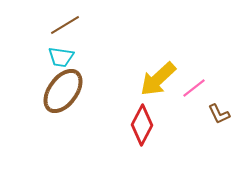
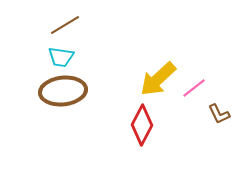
brown ellipse: rotated 48 degrees clockwise
